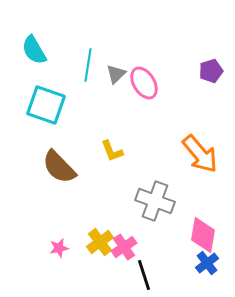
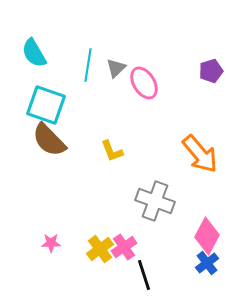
cyan semicircle: moved 3 px down
gray triangle: moved 6 px up
brown semicircle: moved 10 px left, 27 px up
pink diamond: moved 4 px right, 1 px down; rotated 18 degrees clockwise
yellow cross: moved 7 px down
pink star: moved 8 px left, 5 px up; rotated 12 degrees clockwise
